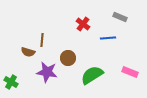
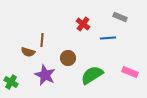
purple star: moved 2 px left, 3 px down; rotated 15 degrees clockwise
